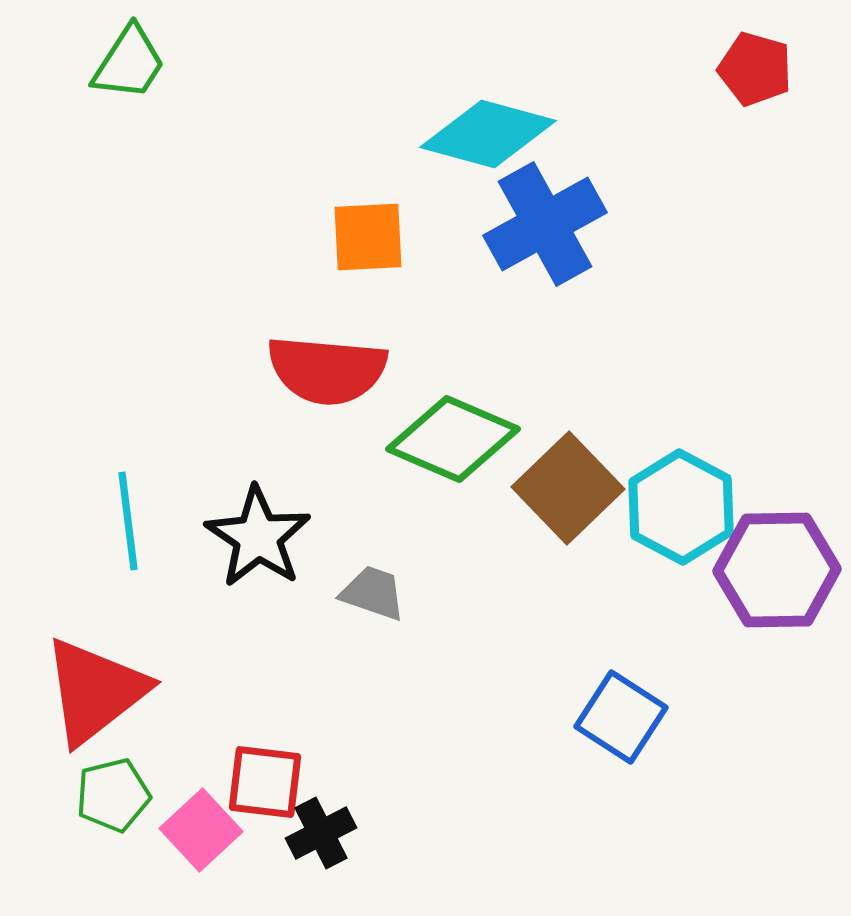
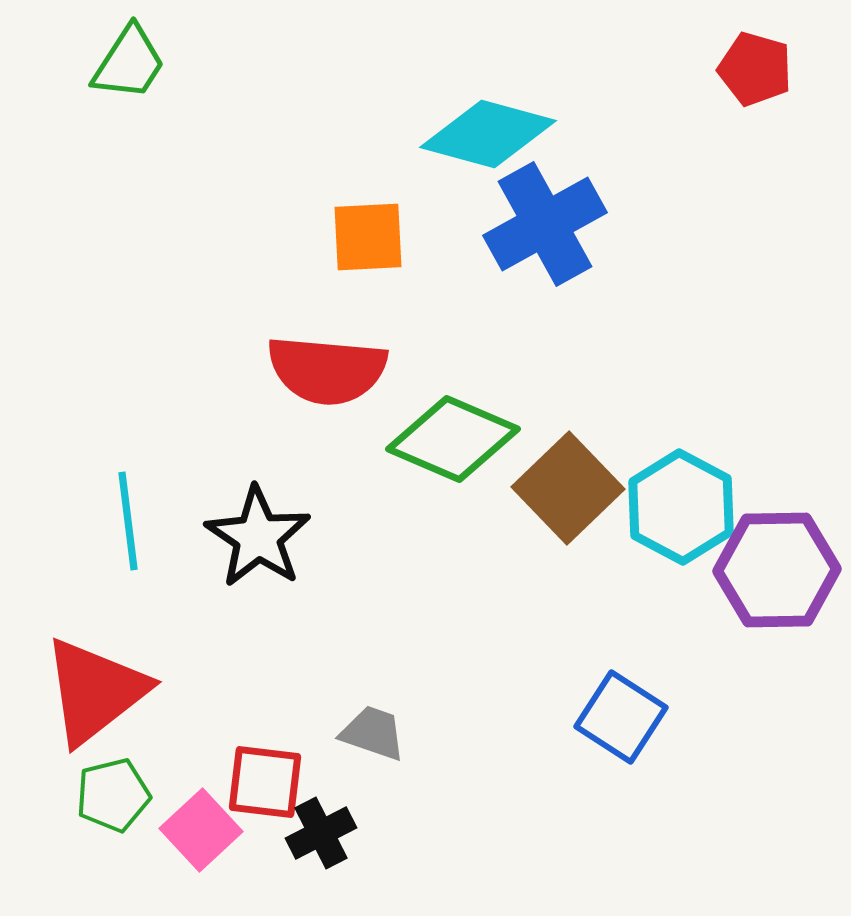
gray trapezoid: moved 140 px down
